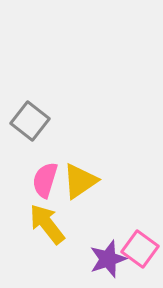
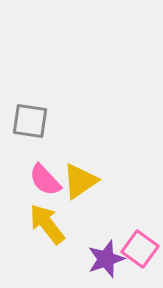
gray square: rotated 30 degrees counterclockwise
pink semicircle: rotated 60 degrees counterclockwise
purple star: moved 2 px left
